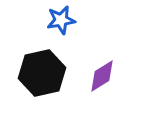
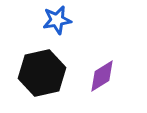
blue star: moved 4 px left
